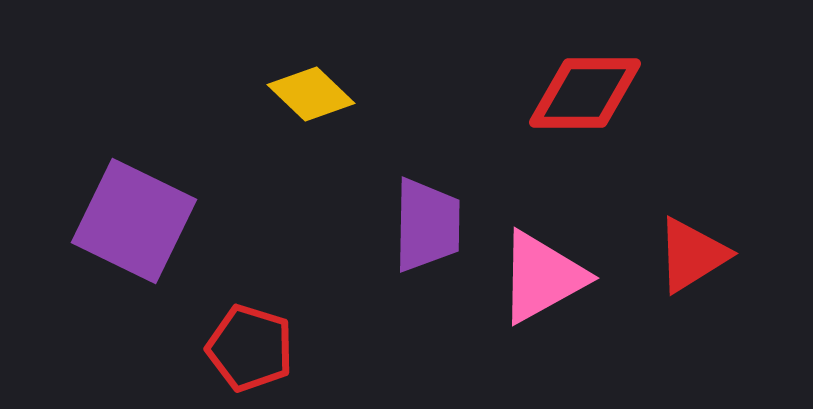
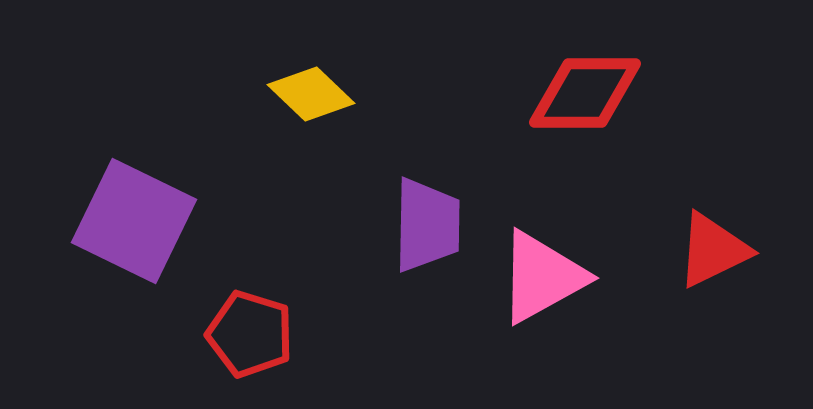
red triangle: moved 21 px right, 5 px up; rotated 6 degrees clockwise
red pentagon: moved 14 px up
